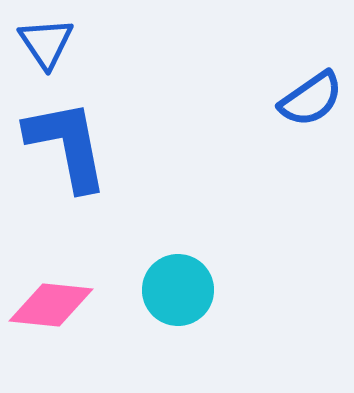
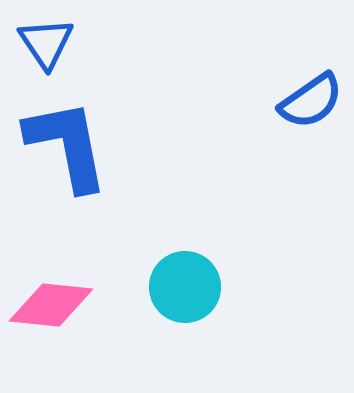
blue semicircle: moved 2 px down
cyan circle: moved 7 px right, 3 px up
